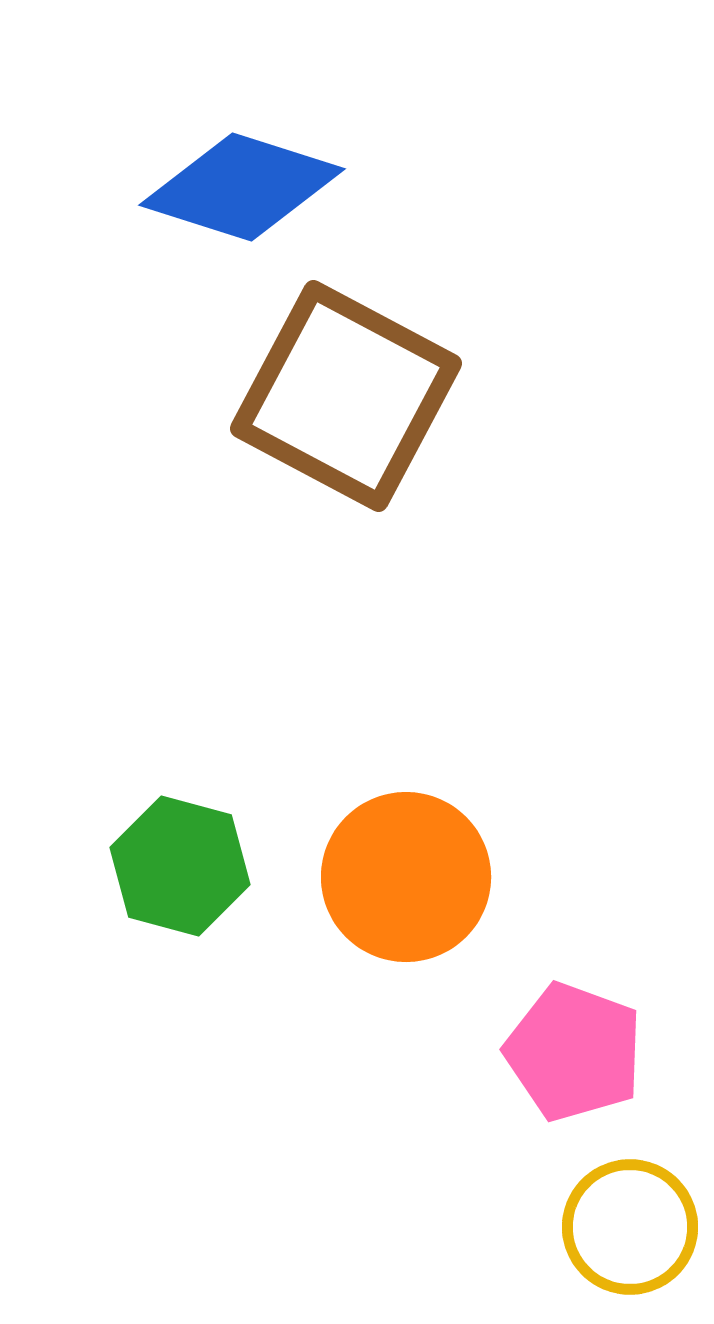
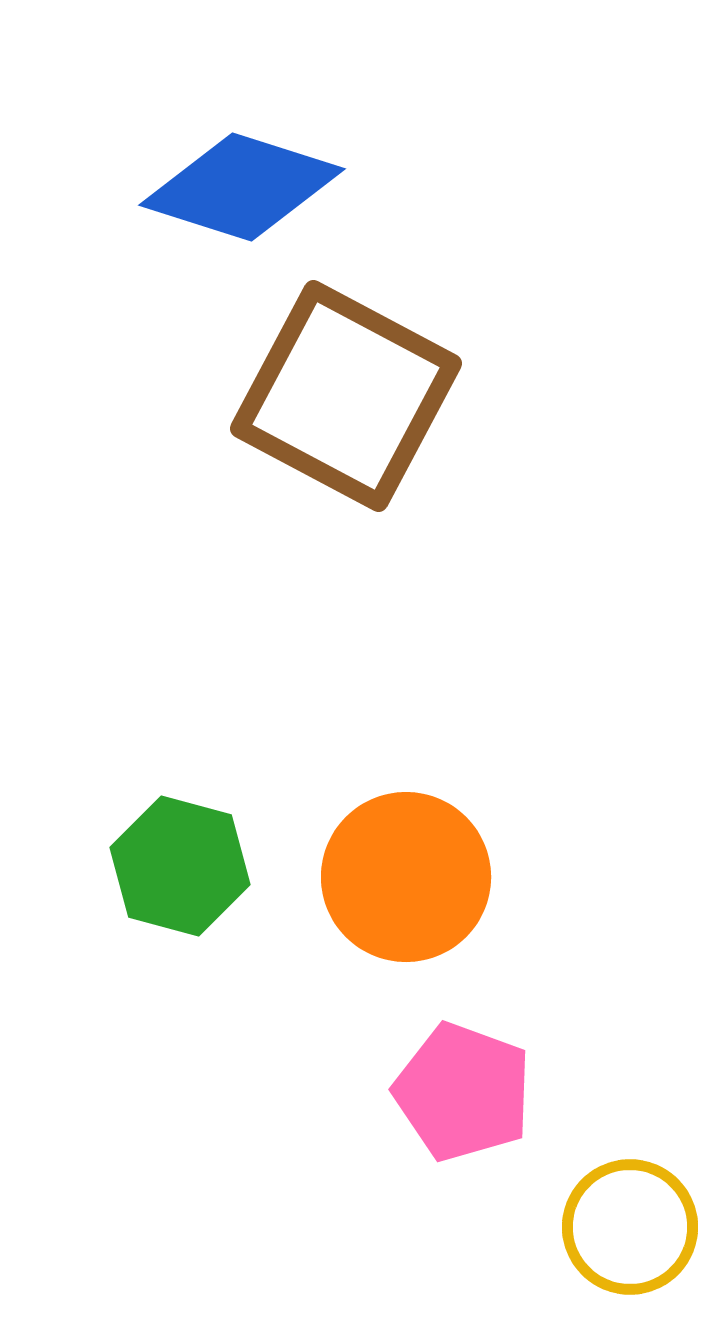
pink pentagon: moved 111 px left, 40 px down
